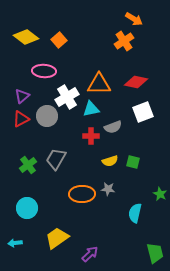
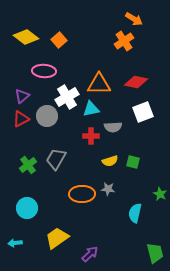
gray semicircle: rotated 18 degrees clockwise
